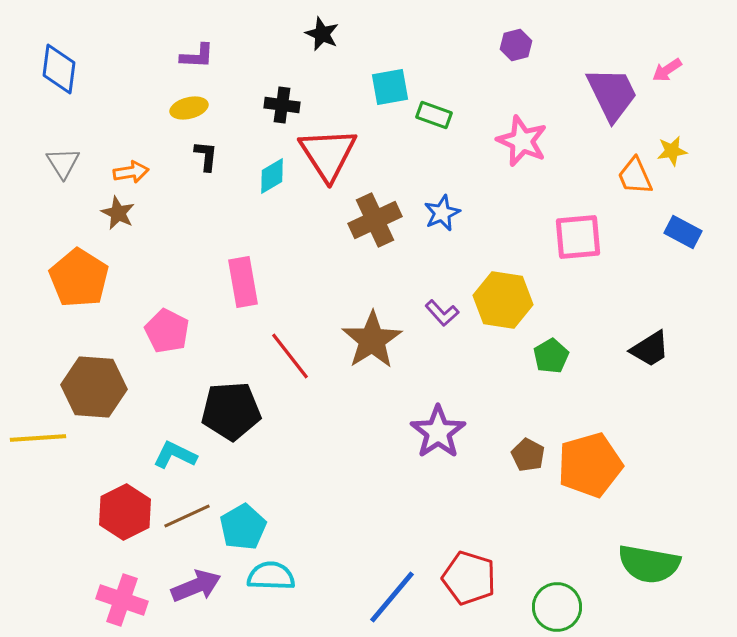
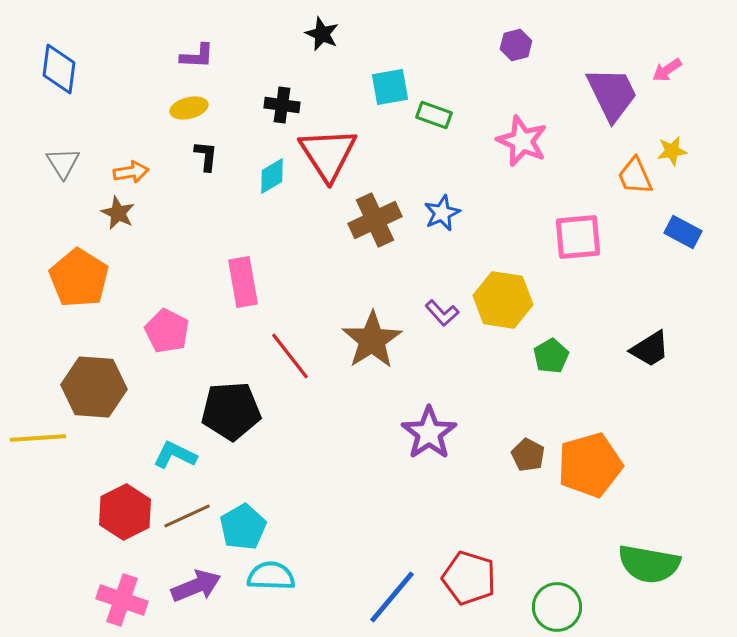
purple star at (438, 432): moved 9 px left, 1 px down
